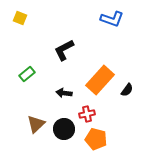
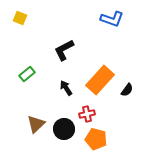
black arrow: moved 2 px right, 5 px up; rotated 49 degrees clockwise
